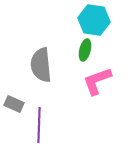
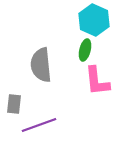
cyan hexagon: rotated 16 degrees clockwise
pink L-shape: rotated 76 degrees counterclockwise
gray rectangle: rotated 72 degrees clockwise
purple line: rotated 68 degrees clockwise
